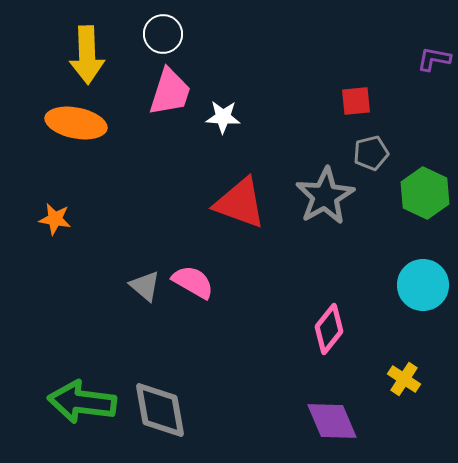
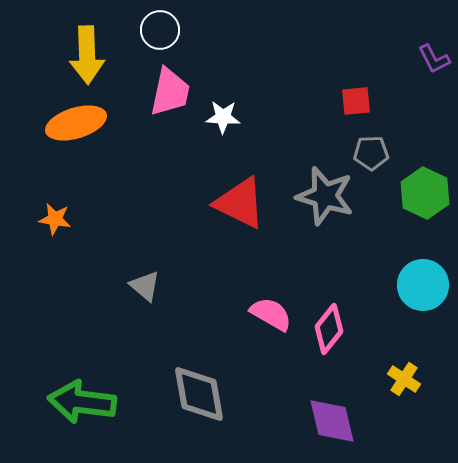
white circle: moved 3 px left, 4 px up
purple L-shape: rotated 128 degrees counterclockwise
pink trapezoid: rotated 6 degrees counterclockwise
orange ellipse: rotated 28 degrees counterclockwise
gray pentagon: rotated 12 degrees clockwise
gray star: rotated 26 degrees counterclockwise
red triangle: rotated 6 degrees clockwise
pink semicircle: moved 78 px right, 32 px down
gray diamond: moved 39 px right, 16 px up
purple diamond: rotated 10 degrees clockwise
